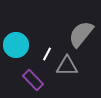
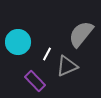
cyan circle: moved 2 px right, 3 px up
gray triangle: rotated 25 degrees counterclockwise
purple rectangle: moved 2 px right, 1 px down
